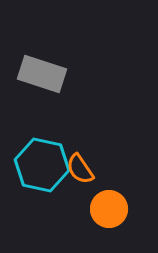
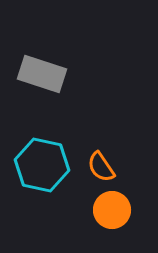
orange semicircle: moved 21 px right, 2 px up
orange circle: moved 3 px right, 1 px down
